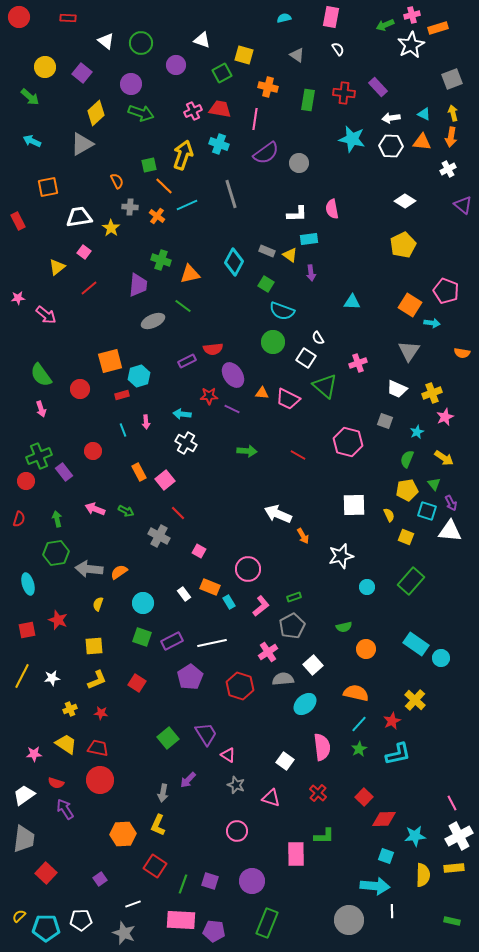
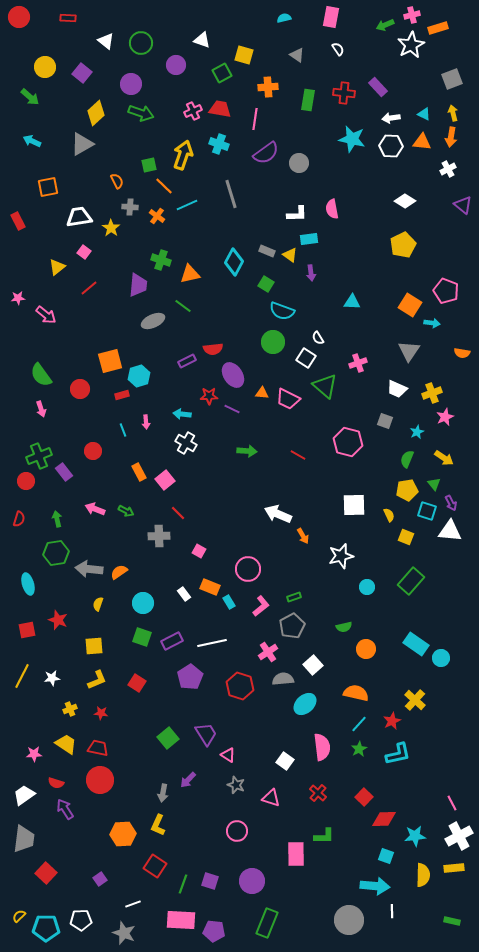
orange cross at (268, 87): rotated 18 degrees counterclockwise
gray cross at (159, 536): rotated 30 degrees counterclockwise
